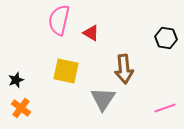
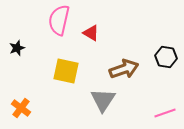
black hexagon: moved 19 px down
brown arrow: rotated 104 degrees counterclockwise
black star: moved 1 px right, 32 px up
gray triangle: moved 1 px down
pink line: moved 5 px down
